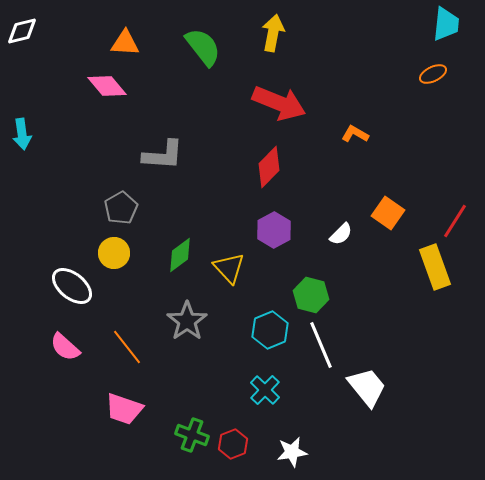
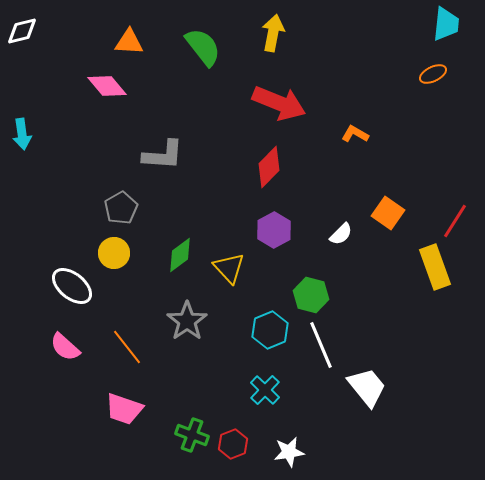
orange triangle: moved 4 px right, 1 px up
white star: moved 3 px left
